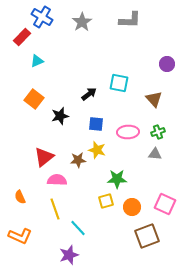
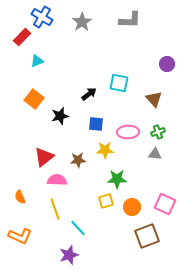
yellow star: moved 8 px right; rotated 18 degrees counterclockwise
